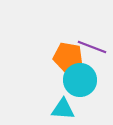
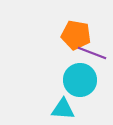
purple line: moved 6 px down
orange pentagon: moved 8 px right, 22 px up
